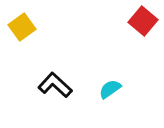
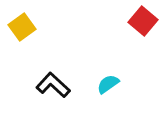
black L-shape: moved 2 px left
cyan semicircle: moved 2 px left, 5 px up
